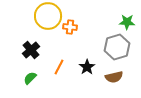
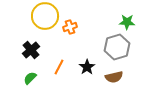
yellow circle: moved 3 px left
orange cross: rotated 24 degrees counterclockwise
